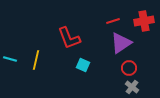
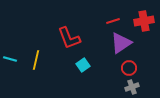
cyan square: rotated 32 degrees clockwise
gray cross: rotated 32 degrees clockwise
